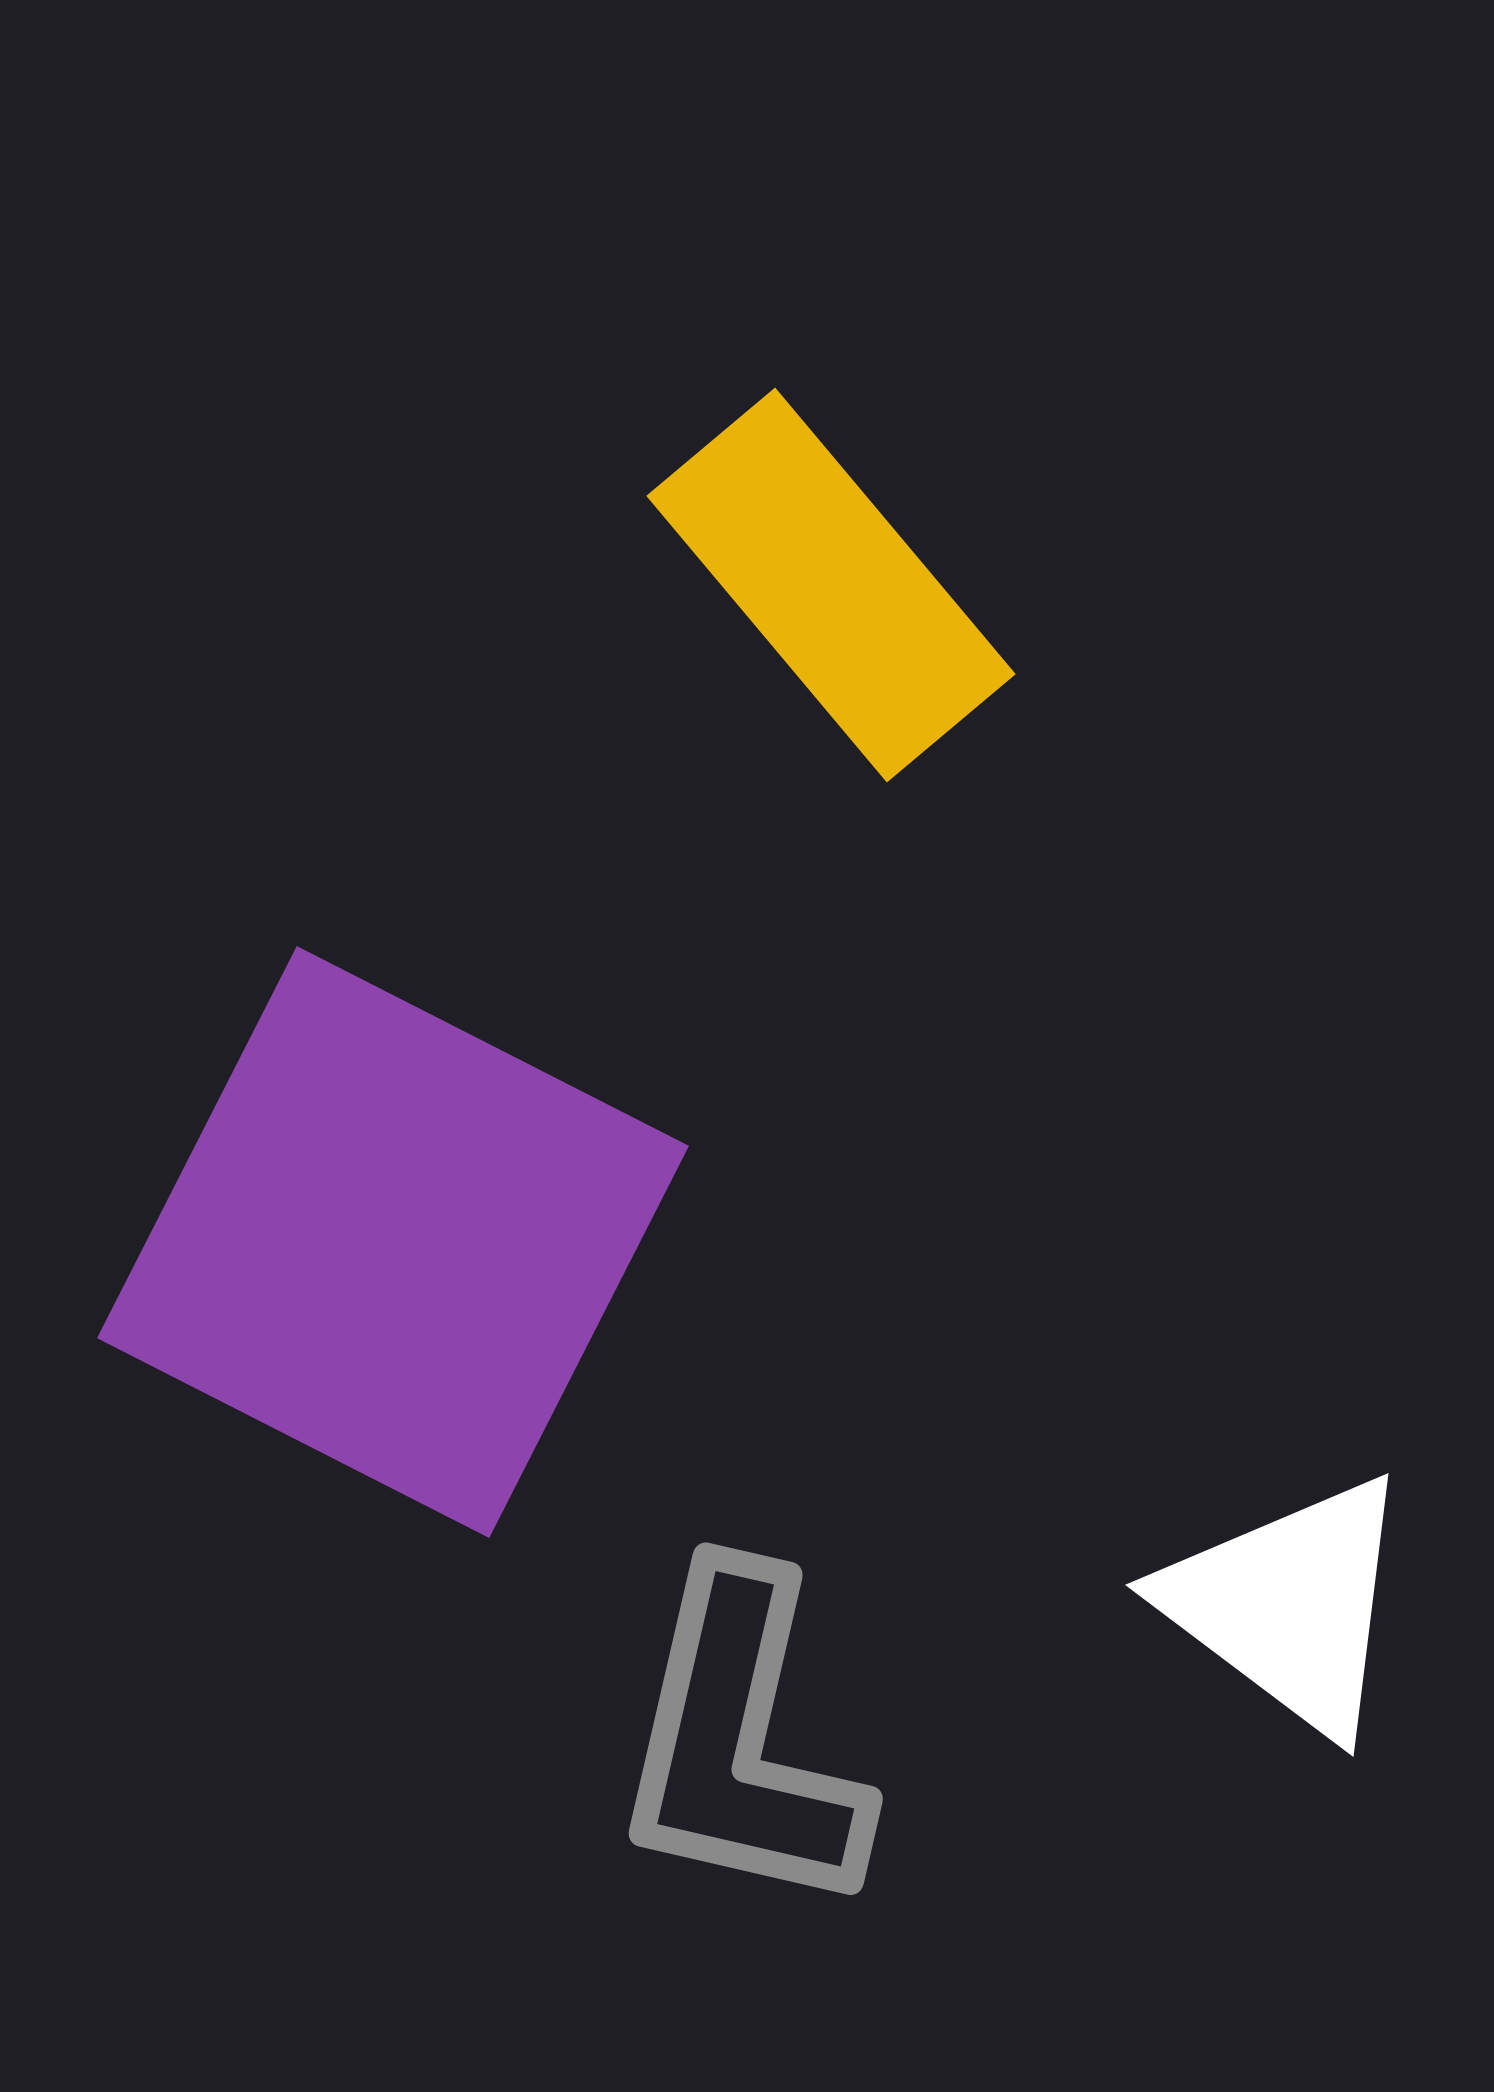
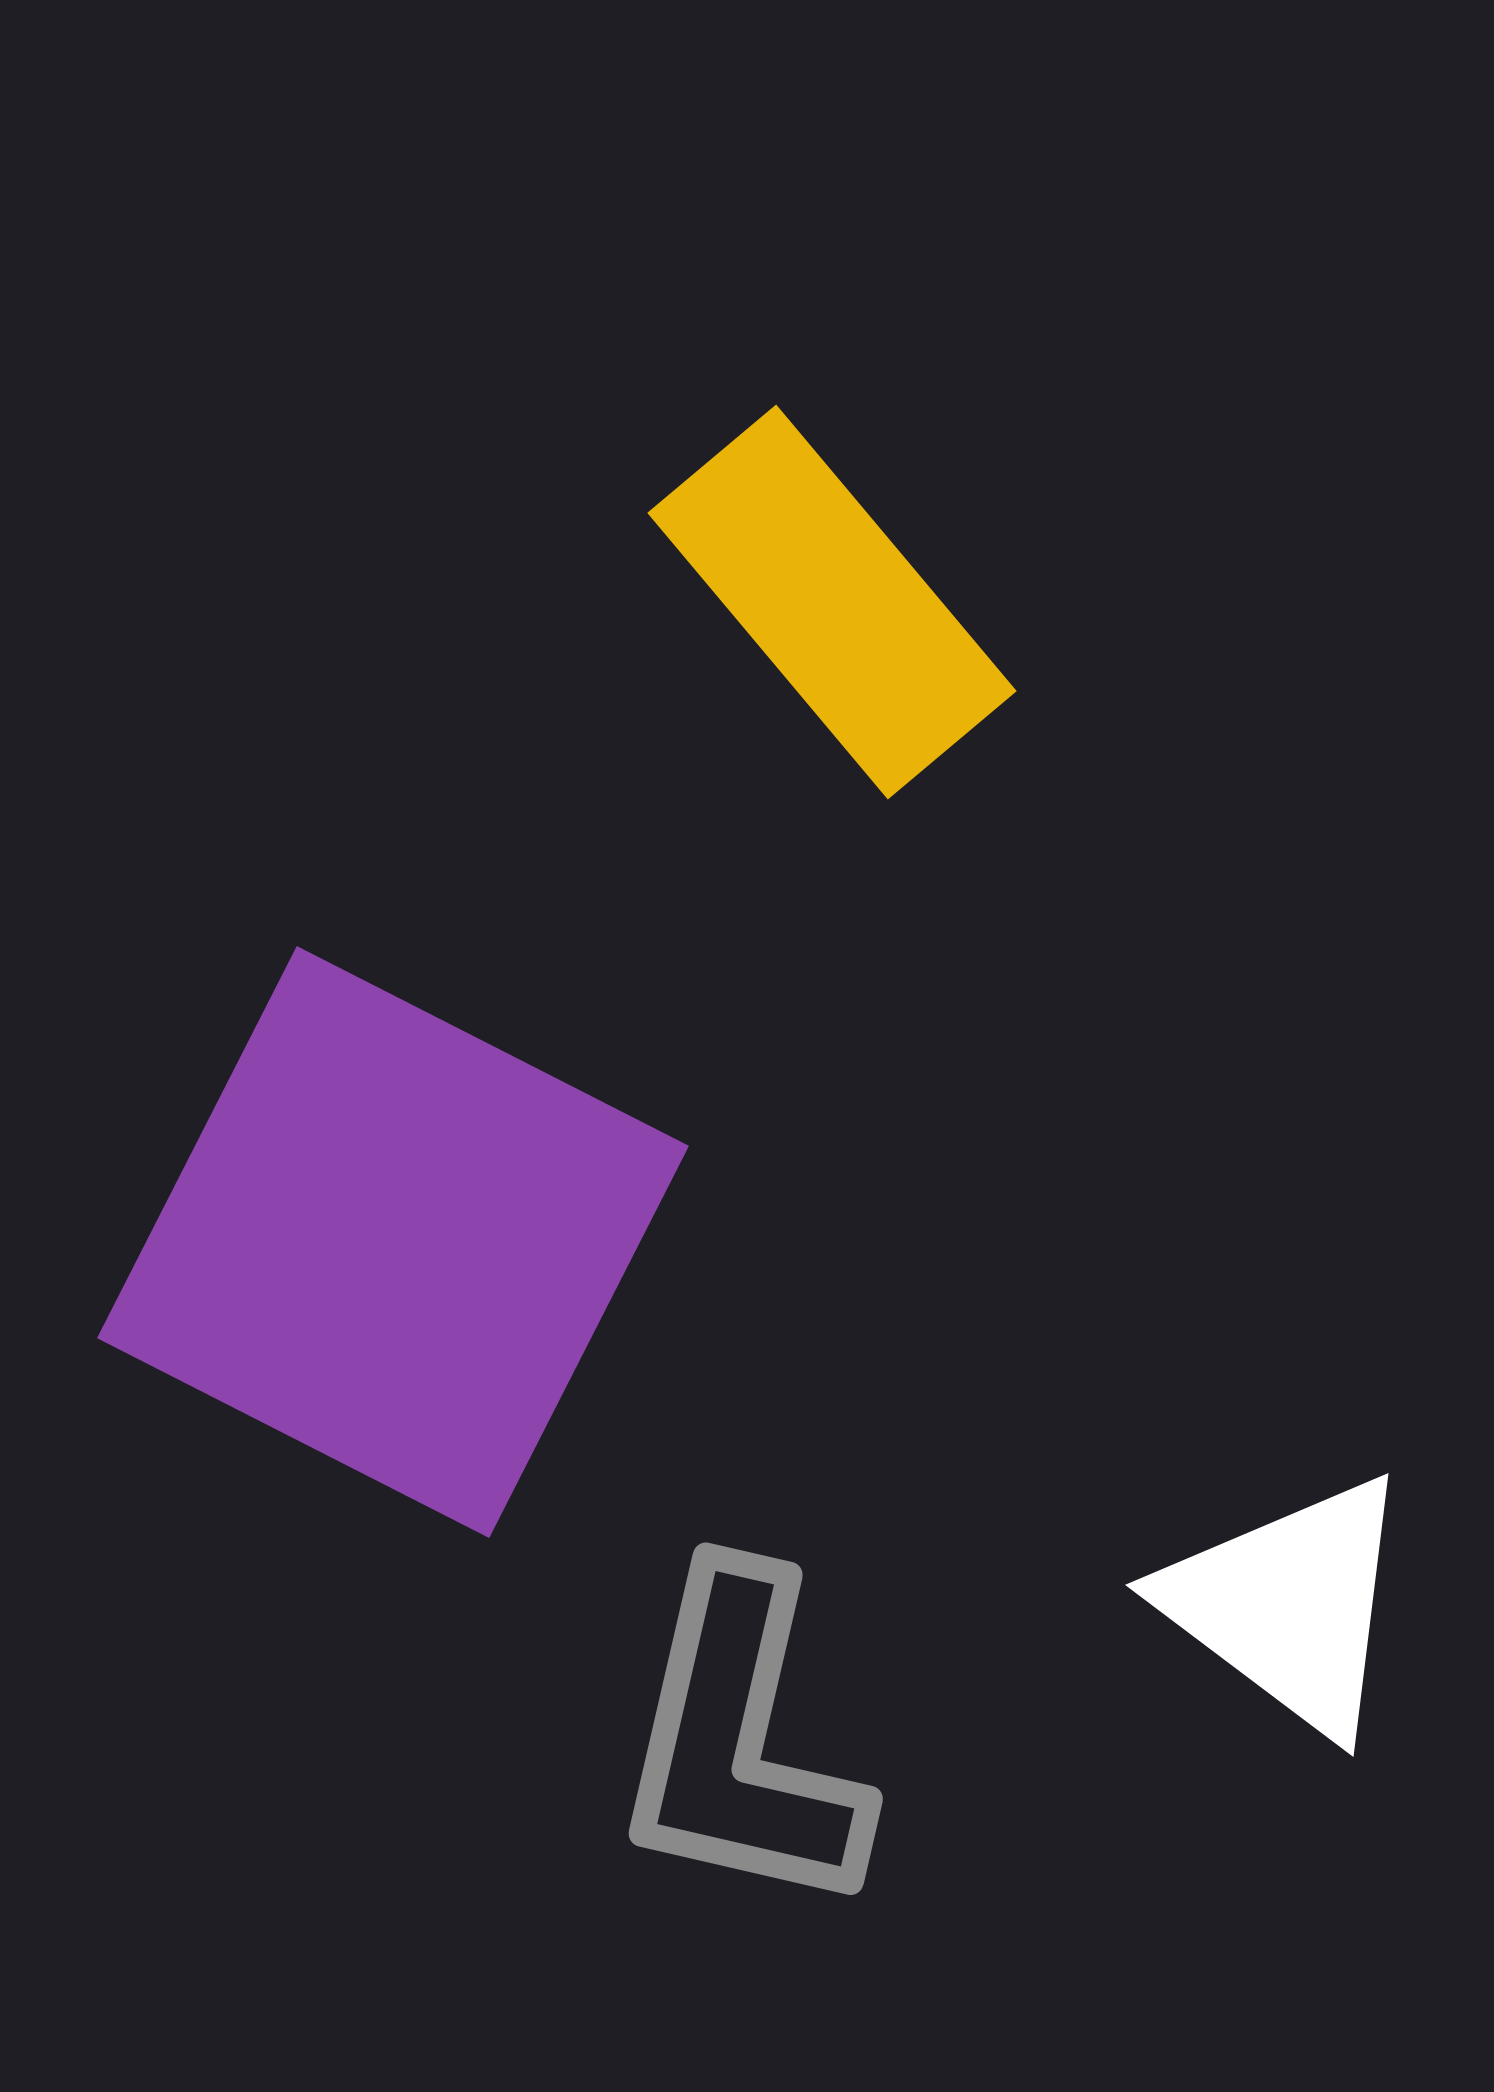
yellow rectangle: moved 1 px right, 17 px down
